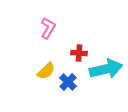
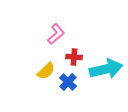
pink L-shape: moved 8 px right, 6 px down; rotated 20 degrees clockwise
red cross: moved 5 px left, 4 px down
